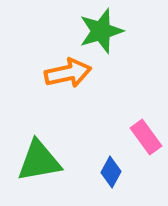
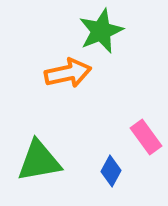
green star: rotated 6 degrees counterclockwise
blue diamond: moved 1 px up
